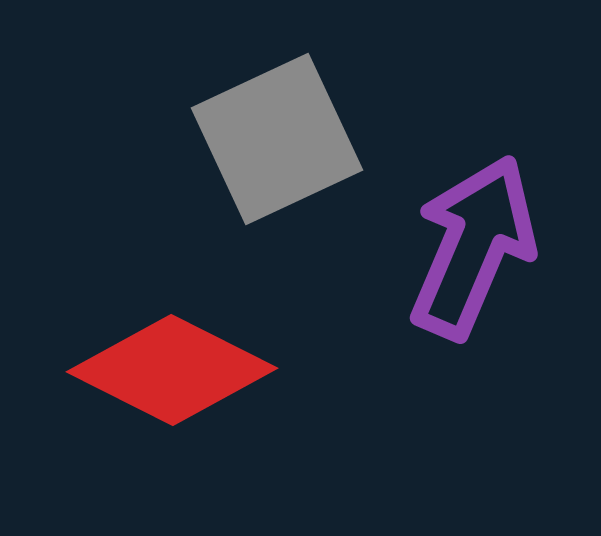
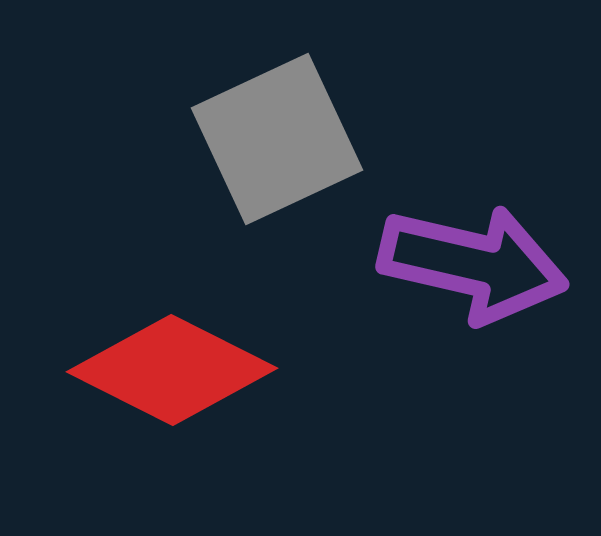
purple arrow: moved 17 px down; rotated 80 degrees clockwise
